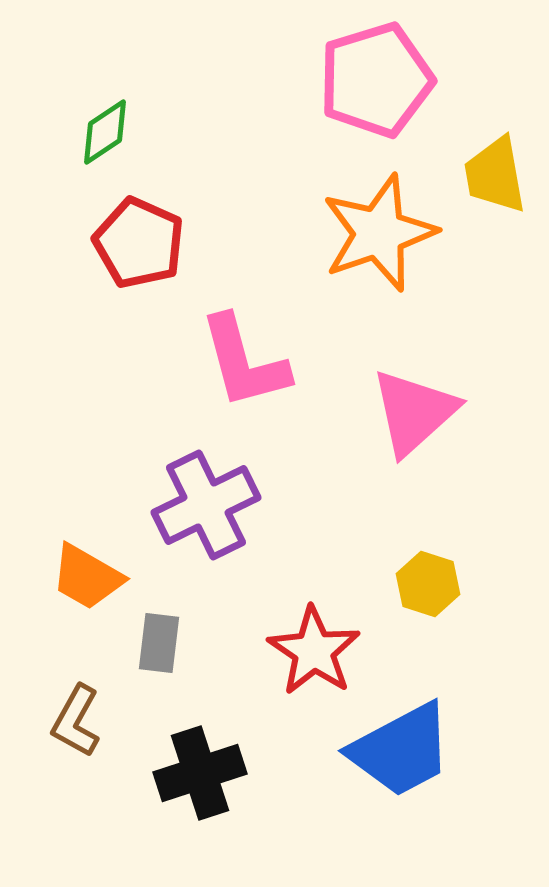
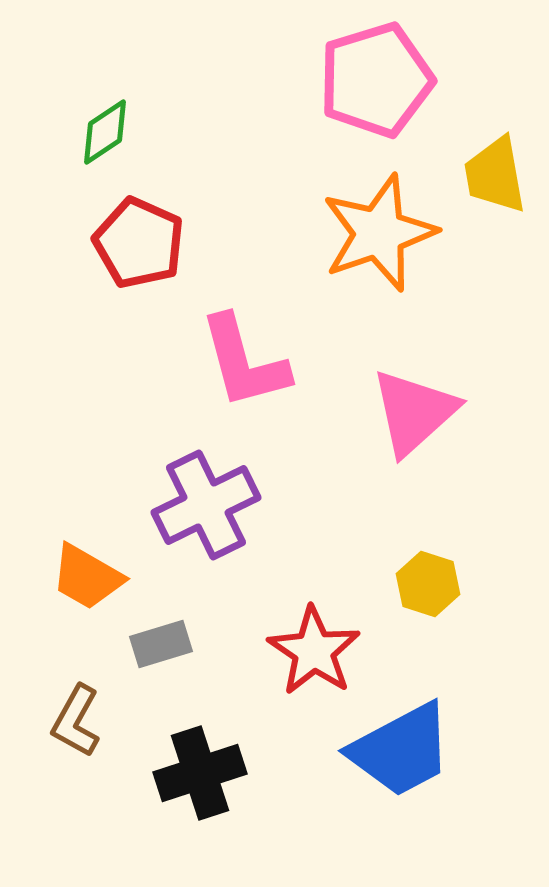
gray rectangle: moved 2 px right, 1 px down; rotated 66 degrees clockwise
